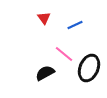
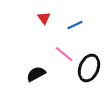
black semicircle: moved 9 px left, 1 px down
